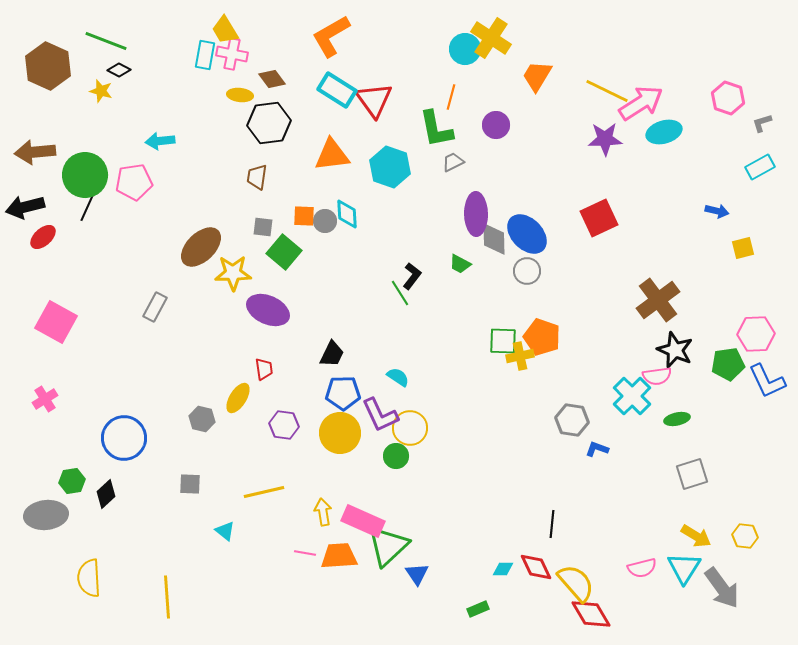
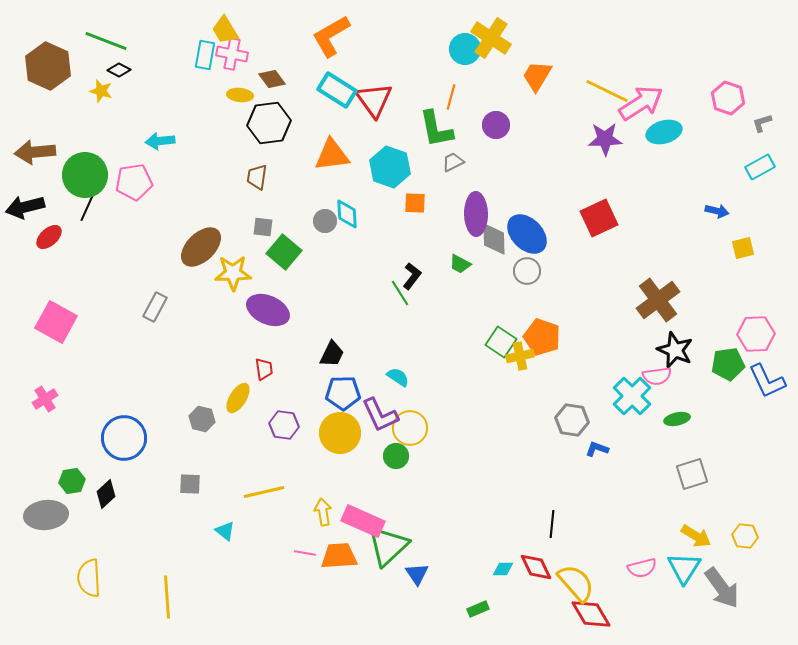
orange square at (304, 216): moved 111 px right, 13 px up
red ellipse at (43, 237): moved 6 px right
green square at (503, 341): moved 2 px left, 1 px down; rotated 32 degrees clockwise
